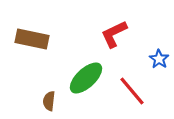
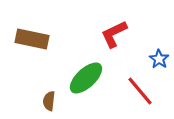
red line: moved 8 px right
